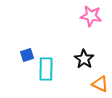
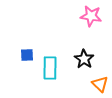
blue square: rotated 16 degrees clockwise
cyan rectangle: moved 4 px right, 1 px up
orange triangle: rotated 18 degrees clockwise
